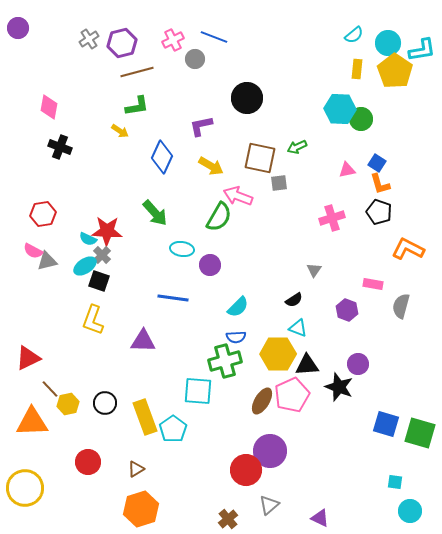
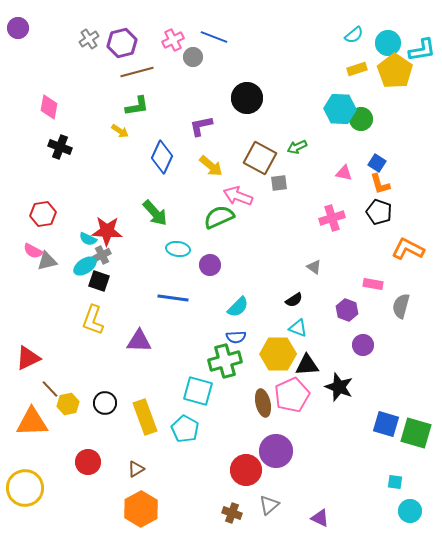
gray circle at (195, 59): moved 2 px left, 2 px up
yellow rectangle at (357, 69): rotated 66 degrees clockwise
brown square at (260, 158): rotated 16 degrees clockwise
yellow arrow at (211, 166): rotated 10 degrees clockwise
pink triangle at (347, 170): moved 3 px left, 3 px down; rotated 24 degrees clockwise
green semicircle at (219, 217): rotated 144 degrees counterclockwise
cyan ellipse at (182, 249): moved 4 px left
gray cross at (102, 255): rotated 18 degrees clockwise
gray triangle at (314, 270): moved 3 px up; rotated 28 degrees counterclockwise
purple triangle at (143, 341): moved 4 px left
purple circle at (358, 364): moved 5 px right, 19 px up
cyan square at (198, 391): rotated 12 degrees clockwise
brown ellipse at (262, 401): moved 1 px right, 2 px down; rotated 44 degrees counterclockwise
cyan pentagon at (173, 429): moved 12 px right; rotated 8 degrees counterclockwise
green square at (420, 433): moved 4 px left
purple circle at (270, 451): moved 6 px right
orange hexagon at (141, 509): rotated 12 degrees counterclockwise
brown cross at (228, 519): moved 4 px right, 6 px up; rotated 30 degrees counterclockwise
